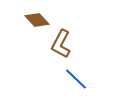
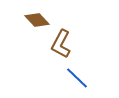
blue line: moved 1 px right, 1 px up
